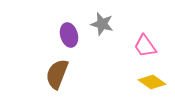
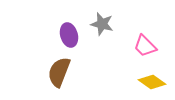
pink trapezoid: rotated 10 degrees counterclockwise
brown semicircle: moved 2 px right, 2 px up
